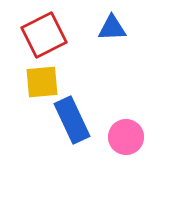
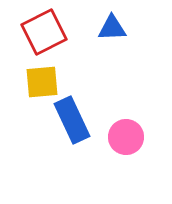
red square: moved 3 px up
